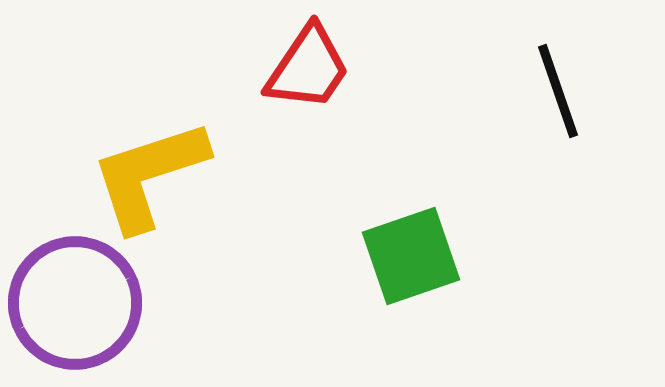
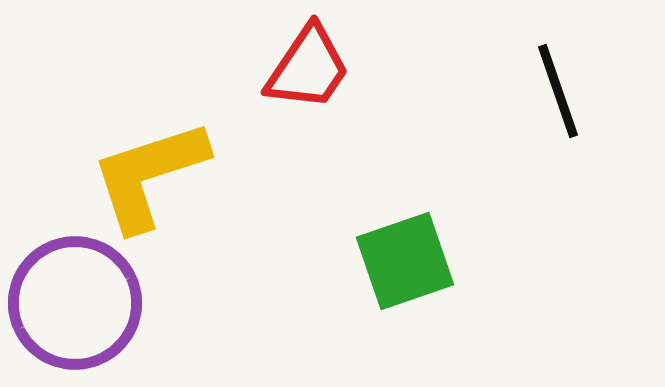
green square: moved 6 px left, 5 px down
